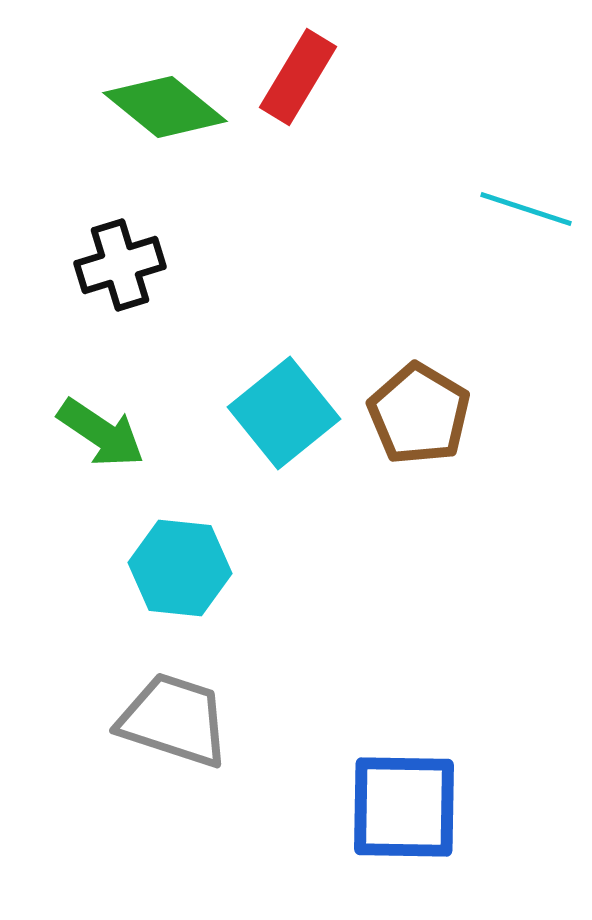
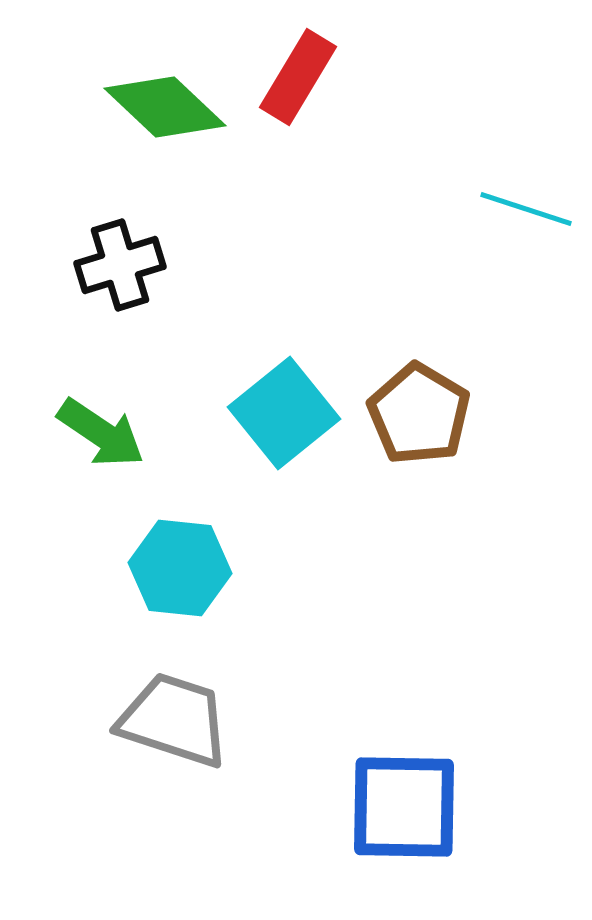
green diamond: rotated 4 degrees clockwise
